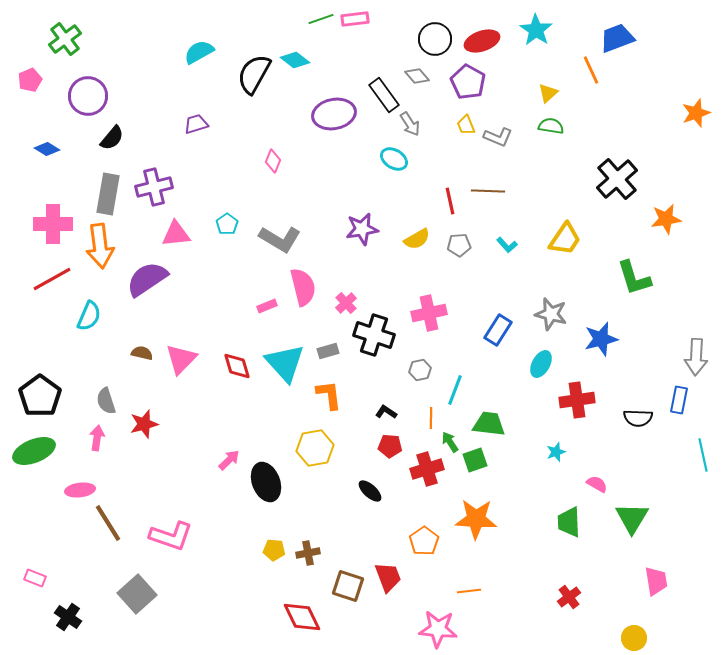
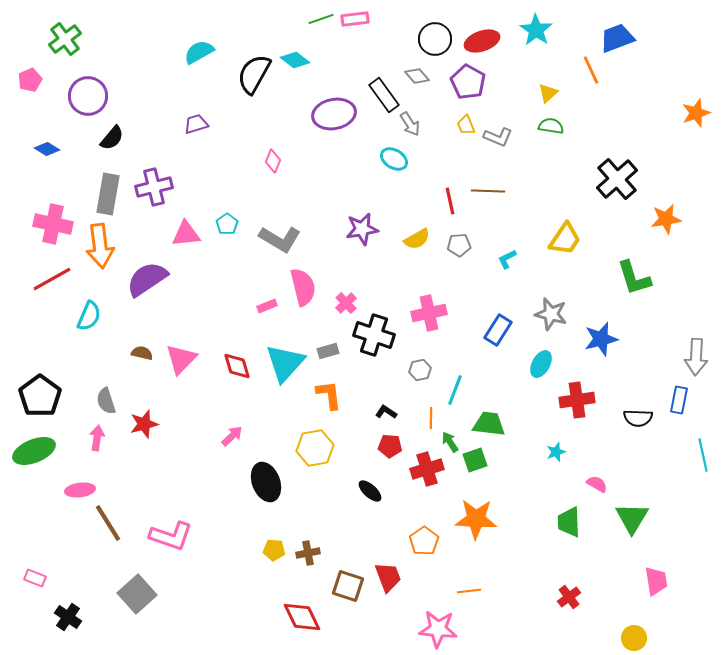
pink cross at (53, 224): rotated 12 degrees clockwise
pink triangle at (176, 234): moved 10 px right
cyan L-shape at (507, 245): moved 14 px down; rotated 105 degrees clockwise
cyan triangle at (285, 363): rotated 24 degrees clockwise
pink arrow at (229, 460): moved 3 px right, 24 px up
